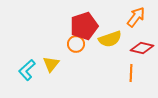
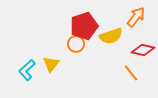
yellow semicircle: moved 1 px right, 3 px up
red diamond: moved 1 px right, 2 px down
orange line: rotated 42 degrees counterclockwise
